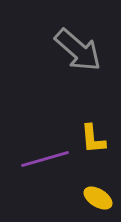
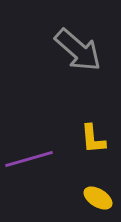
purple line: moved 16 px left
